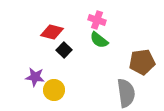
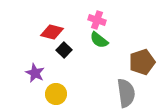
brown pentagon: rotated 10 degrees counterclockwise
purple star: moved 4 px up; rotated 18 degrees clockwise
yellow circle: moved 2 px right, 4 px down
